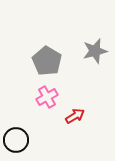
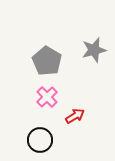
gray star: moved 1 px left, 1 px up
pink cross: rotated 15 degrees counterclockwise
black circle: moved 24 px right
